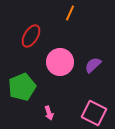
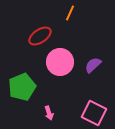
red ellipse: moved 9 px right; rotated 25 degrees clockwise
